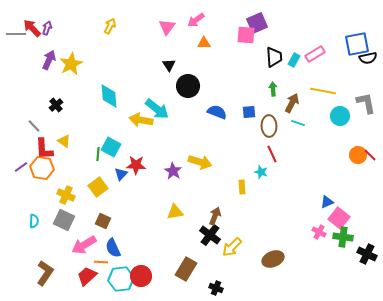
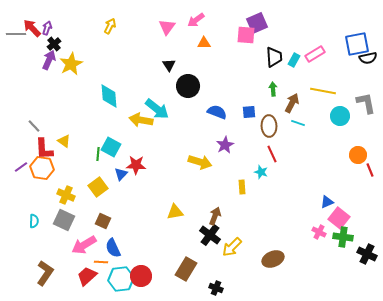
black cross at (56, 105): moved 2 px left, 61 px up
red line at (370, 155): moved 15 px down; rotated 24 degrees clockwise
purple star at (173, 171): moved 52 px right, 26 px up; rotated 12 degrees clockwise
